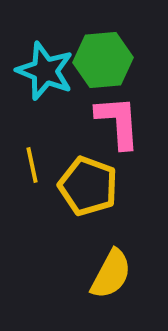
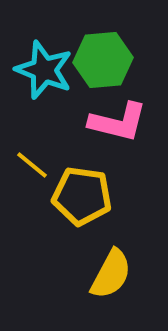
cyan star: moved 1 px left, 1 px up
pink L-shape: rotated 108 degrees clockwise
yellow line: rotated 39 degrees counterclockwise
yellow pentagon: moved 6 px left, 10 px down; rotated 12 degrees counterclockwise
